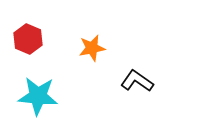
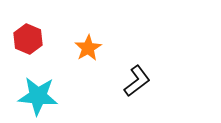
orange star: moved 4 px left; rotated 20 degrees counterclockwise
black L-shape: rotated 108 degrees clockwise
